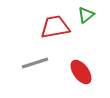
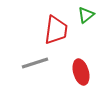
red trapezoid: moved 1 px right, 3 px down; rotated 108 degrees clockwise
red ellipse: rotated 20 degrees clockwise
